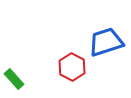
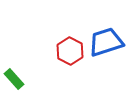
red hexagon: moved 2 px left, 16 px up
